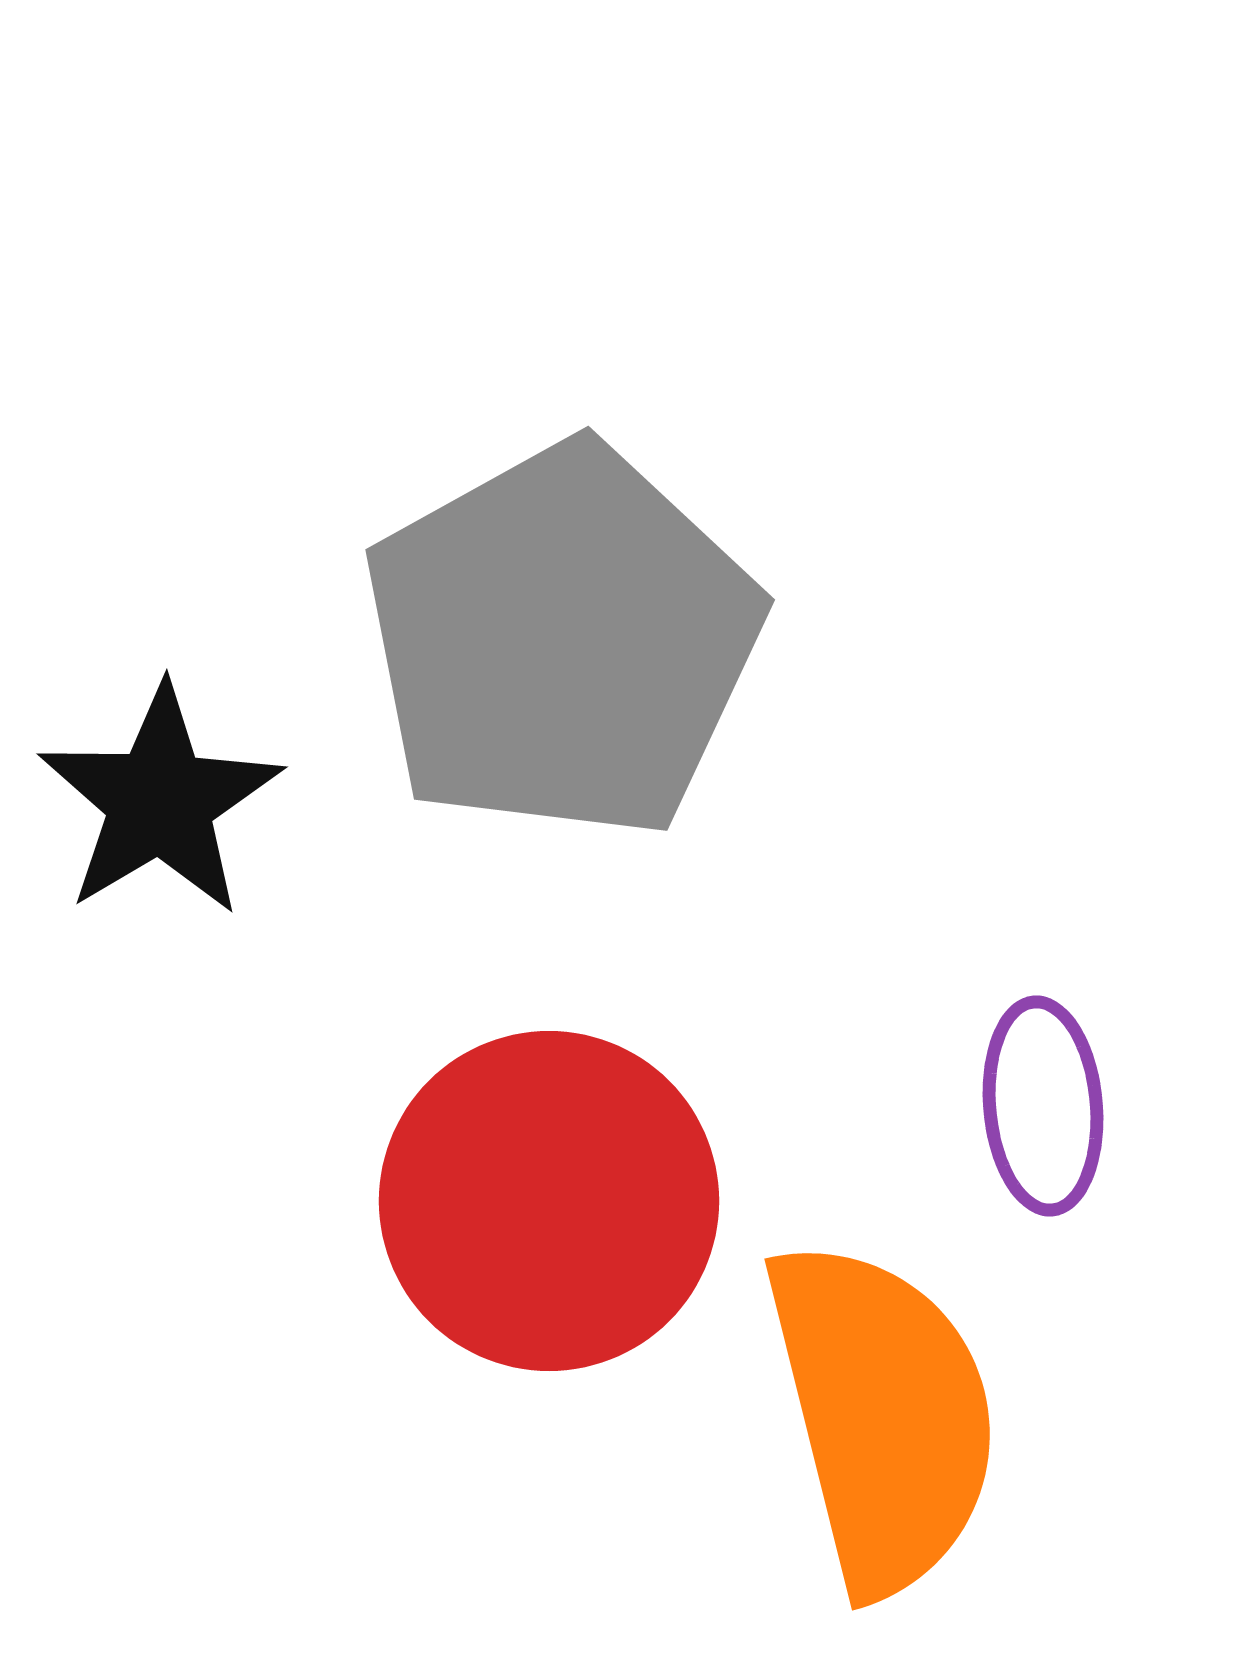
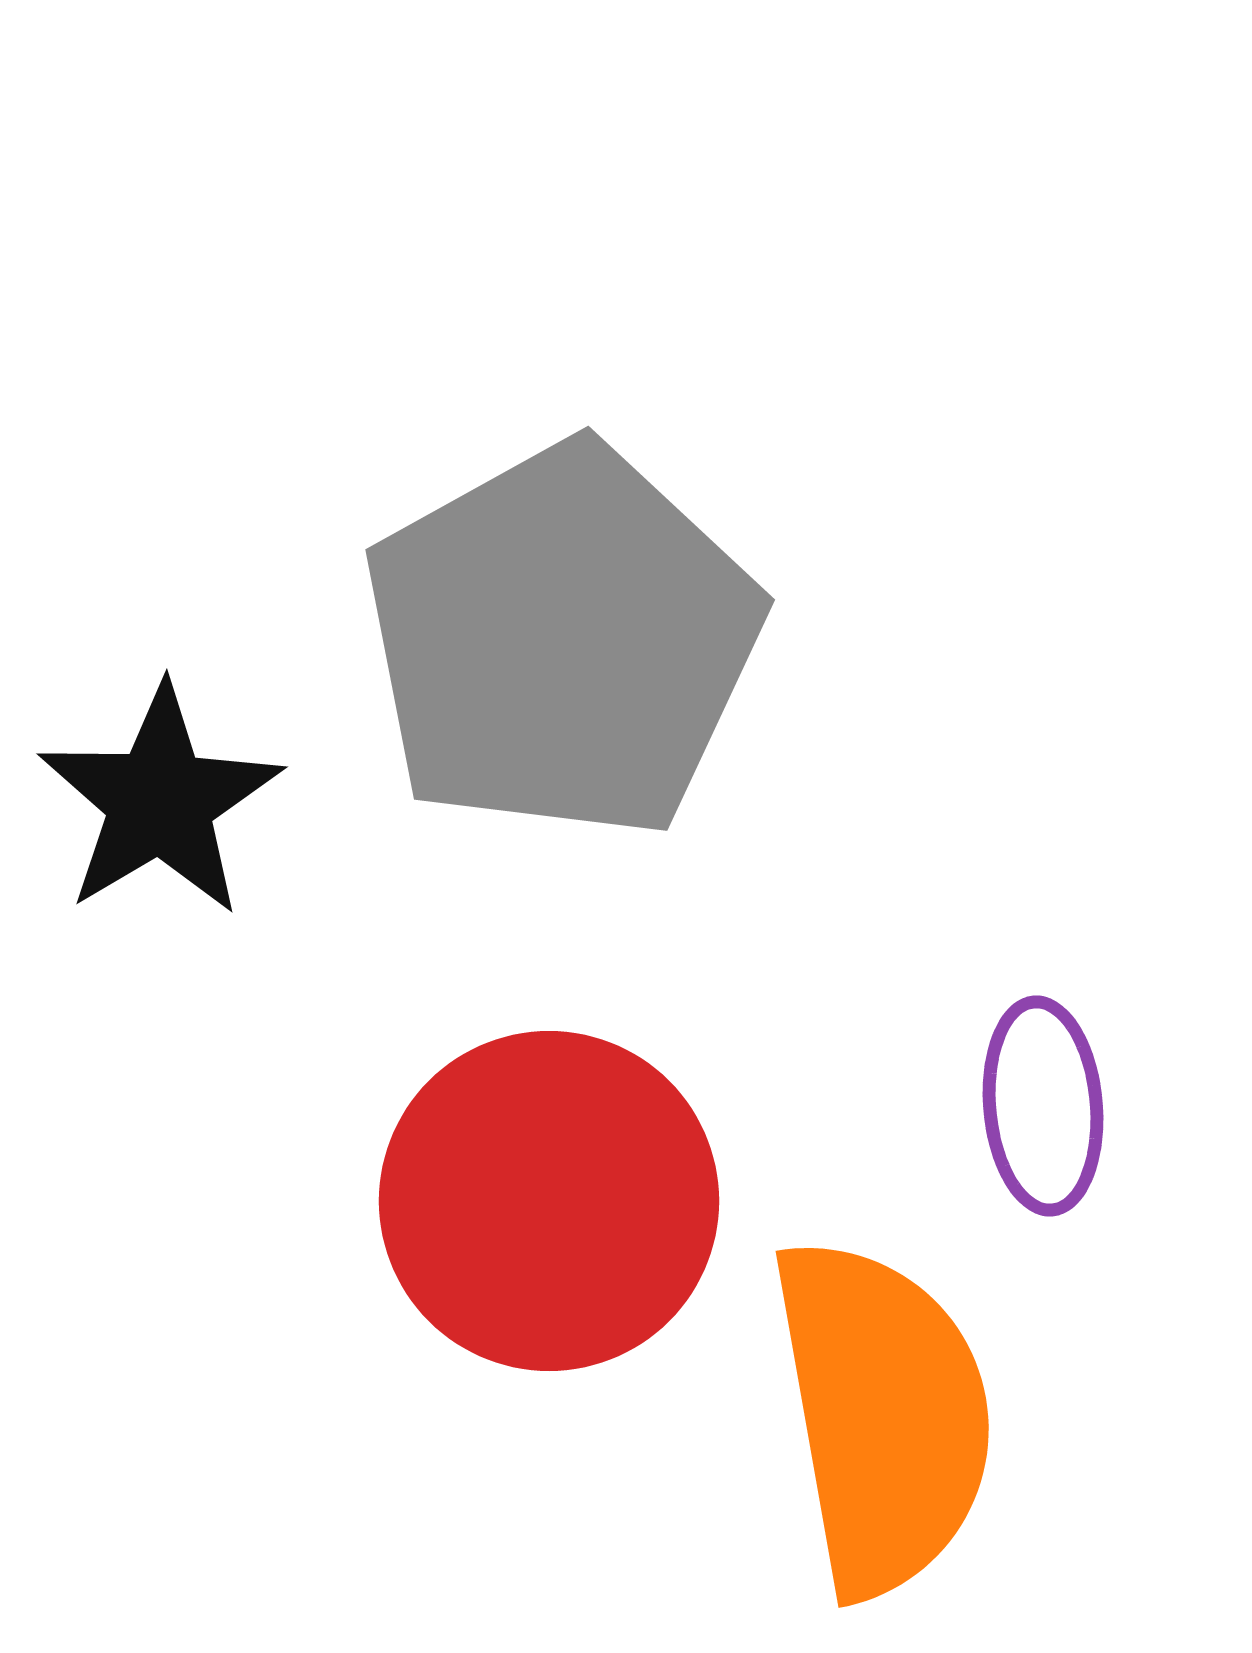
orange semicircle: rotated 4 degrees clockwise
